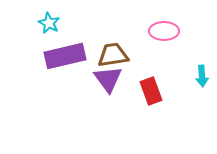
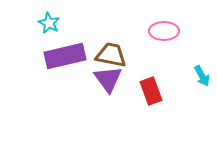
brown trapezoid: moved 2 px left; rotated 20 degrees clockwise
cyan arrow: rotated 25 degrees counterclockwise
